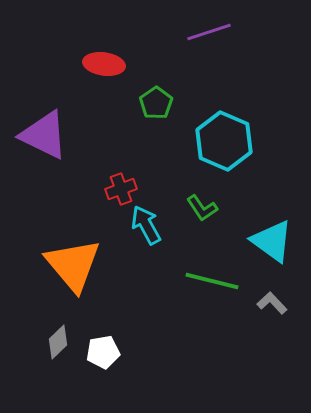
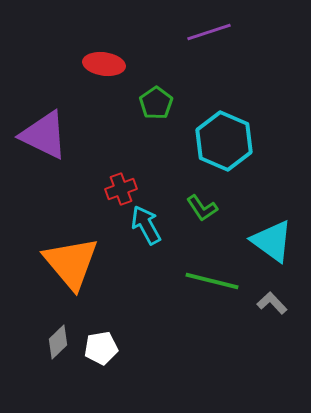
orange triangle: moved 2 px left, 2 px up
white pentagon: moved 2 px left, 4 px up
